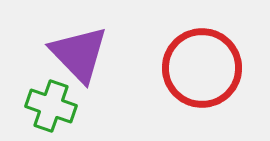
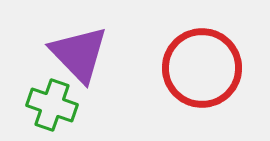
green cross: moved 1 px right, 1 px up
